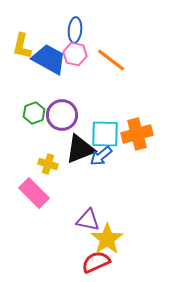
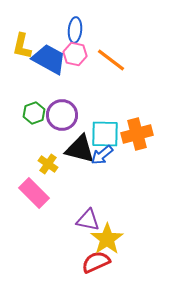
black triangle: rotated 36 degrees clockwise
blue arrow: moved 1 px right, 1 px up
yellow cross: rotated 18 degrees clockwise
